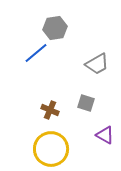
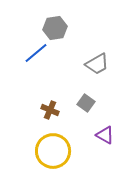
gray square: rotated 18 degrees clockwise
yellow circle: moved 2 px right, 2 px down
